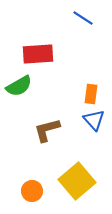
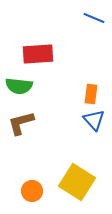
blue line: moved 11 px right; rotated 10 degrees counterclockwise
green semicircle: rotated 36 degrees clockwise
brown L-shape: moved 26 px left, 7 px up
yellow square: moved 1 px down; rotated 18 degrees counterclockwise
